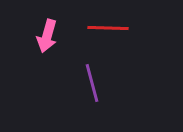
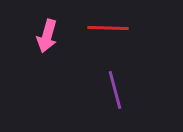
purple line: moved 23 px right, 7 px down
